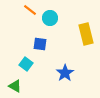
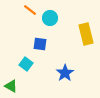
green triangle: moved 4 px left
